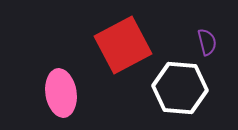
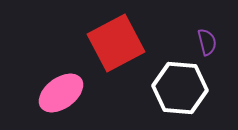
red square: moved 7 px left, 2 px up
pink ellipse: rotated 63 degrees clockwise
